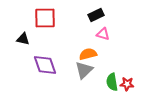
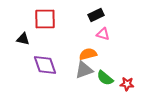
red square: moved 1 px down
gray triangle: rotated 24 degrees clockwise
green semicircle: moved 7 px left, 4 px up; rotated 42 degrees counterclockwise
